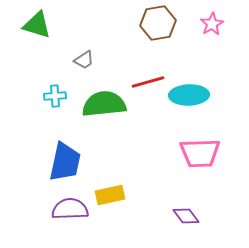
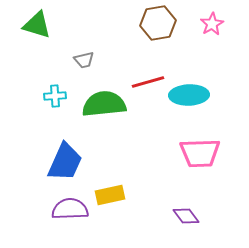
gray trapezoid: rotated 20 degrees clockwise
blue trapezoid: rotated 12 degrees clockwise
